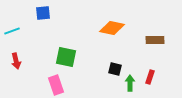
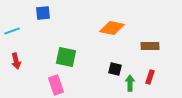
brown rectangle: moved 5 px left, 6 px down
